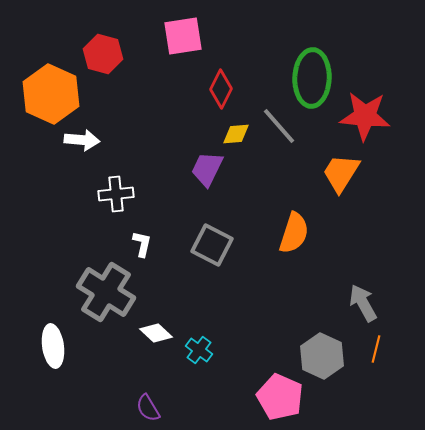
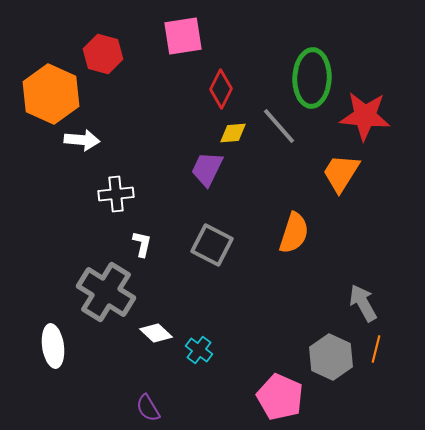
yellow diamond: moved 3 px left, 1 px up
gray hexagon: moved 9 px right, 1 px down
